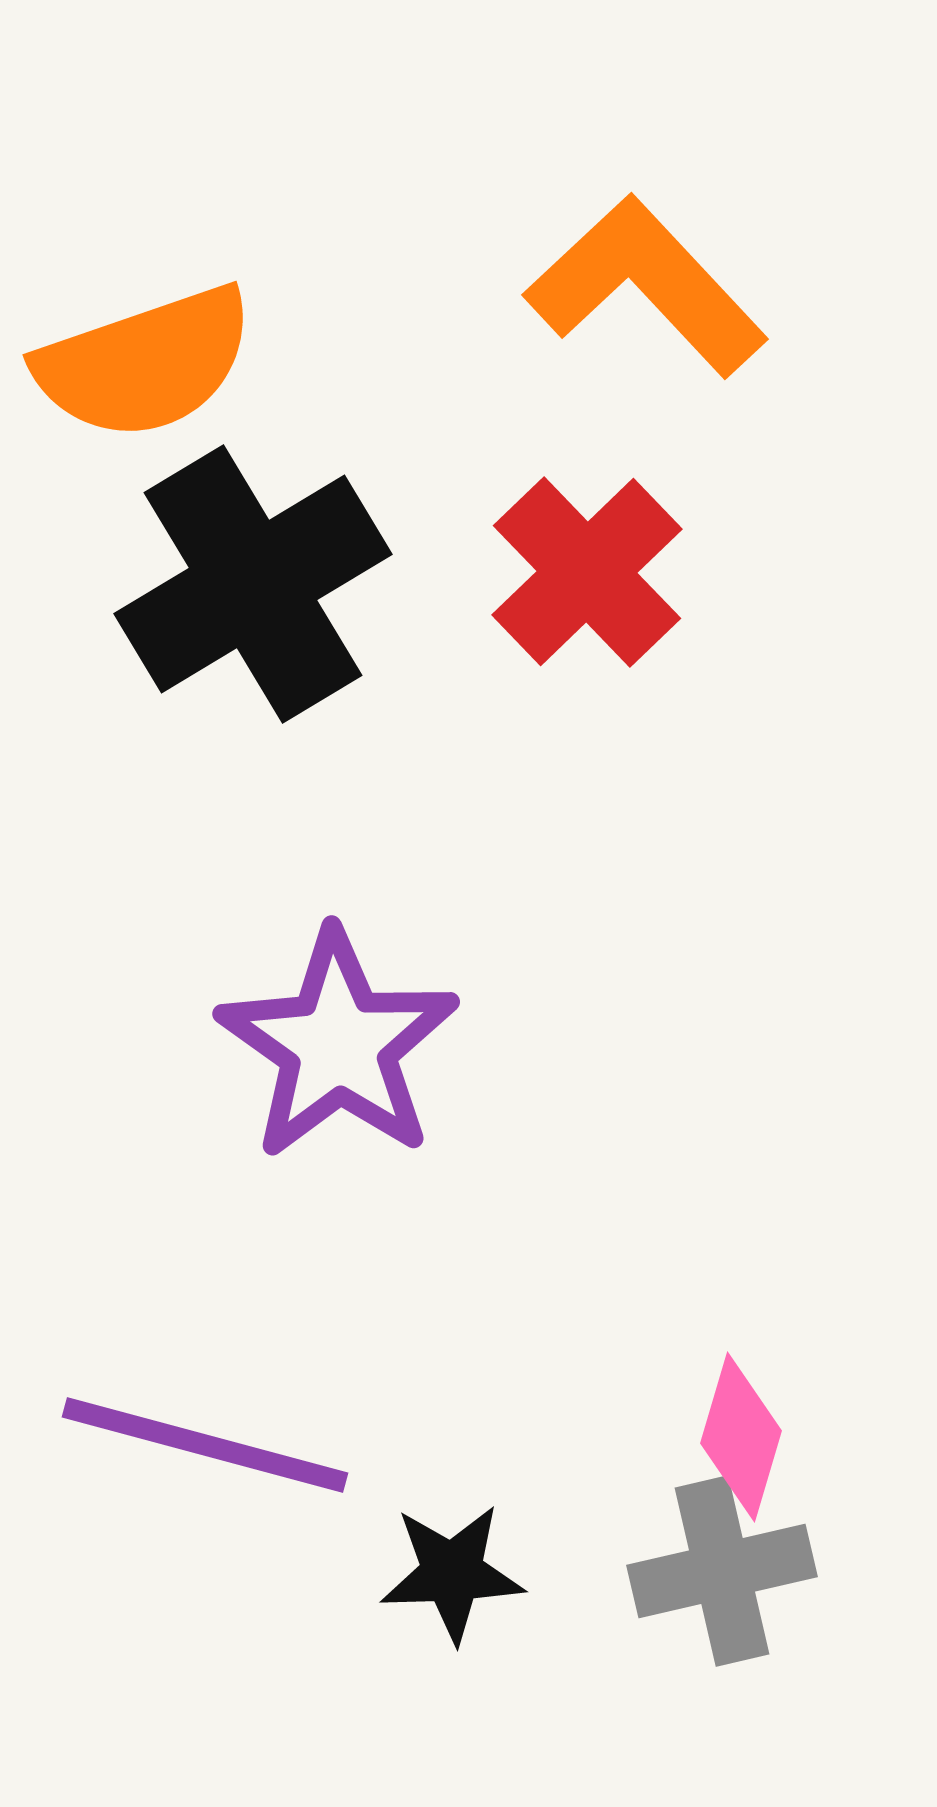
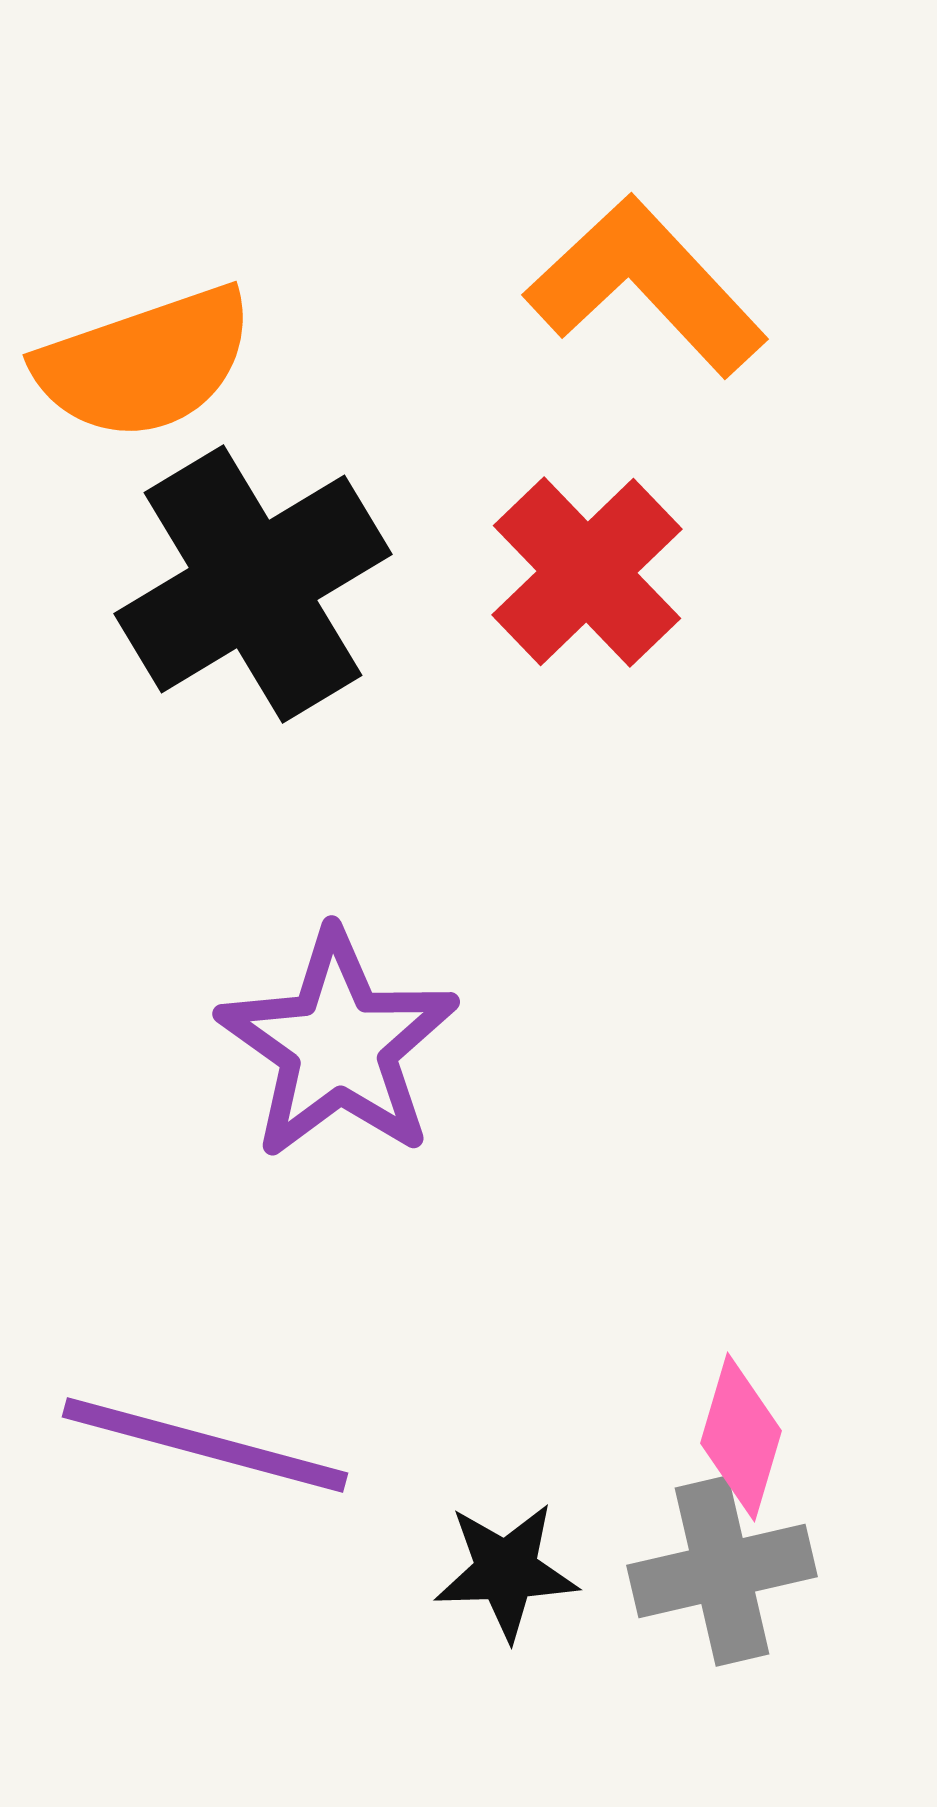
black star: moved 54 px right, 2 px up
